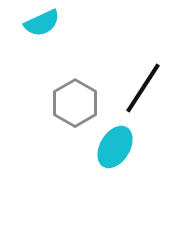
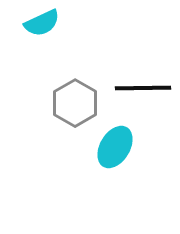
black line: rotated 56 degrees clockwise
